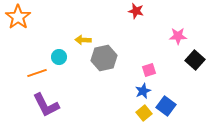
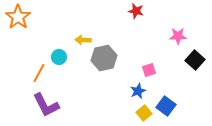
orange line: moved 2 px right; rotated 42 degrees counterclockwise
blue star: moved 5 px left
